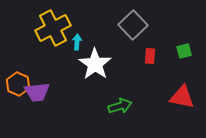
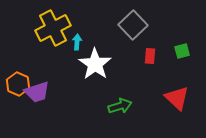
green square: moved 2 px left
purple trapezoid: rotated 12 degrees counterclockwise
red triangle: moved 5 px left, 1 px down; rotated 32 degrees clockwise
